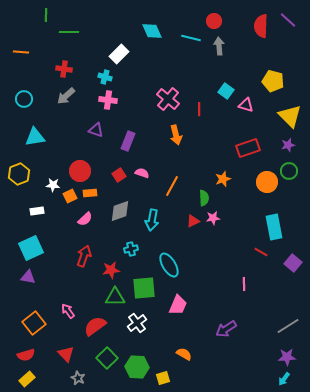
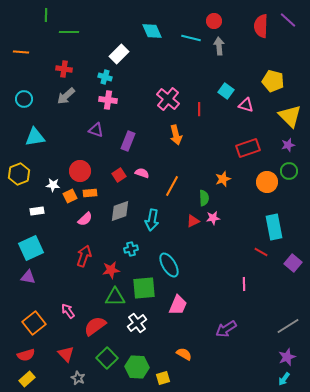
purple star at (287, 357): rotated 18 degrees counterclockwise
